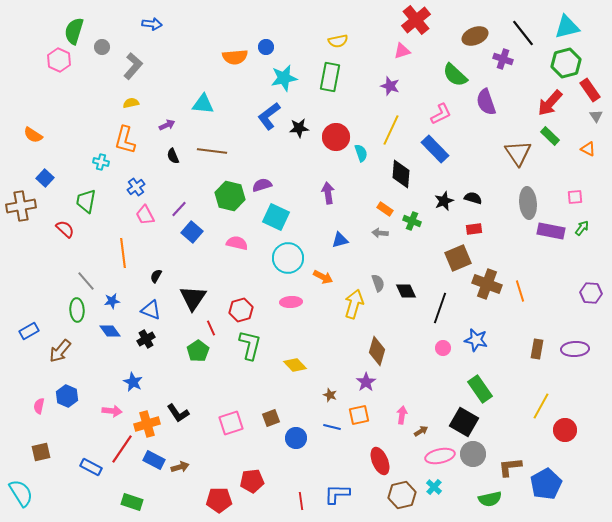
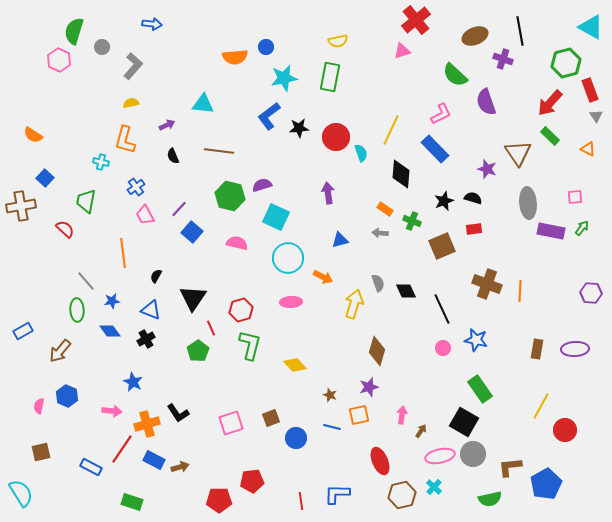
cyan triangle at (567, 27): moved 24 px right; rotated 44 degrees clockwise
black line at (523, 33): moved 3 px left, 2 px up; rotated 28 degrees clockwise
purple star at (390, 86): moved 97 px right, 83 px down
red rectangle at (590, 90): rotated 15 degrees clockwise
brown line at (212, 151): moved 7 px right
brown square at (458, 258): moved 16 px left, 12 px up
orange line at (520, 291): rotated 20 degrees clockwise
black line at (440, 308): moved 2 px right, 1 px down; rotated 44 degrees counterclockwise
blue rectangle at (29, 331): moved 6 px left
purple star at (366, 382): moved 3 px right, 5 px down; rotated 18 degrees clockwise
brown arrow at (421, 431): rotated 24 degrees counterclockwise
